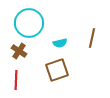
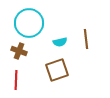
brown line: moved 6 px left, 1 px down; rotated 18 degrees counterclockwise
cyan semicircle: moved 1 px up
brown cross: rotated 14 degrees counterclockwise
